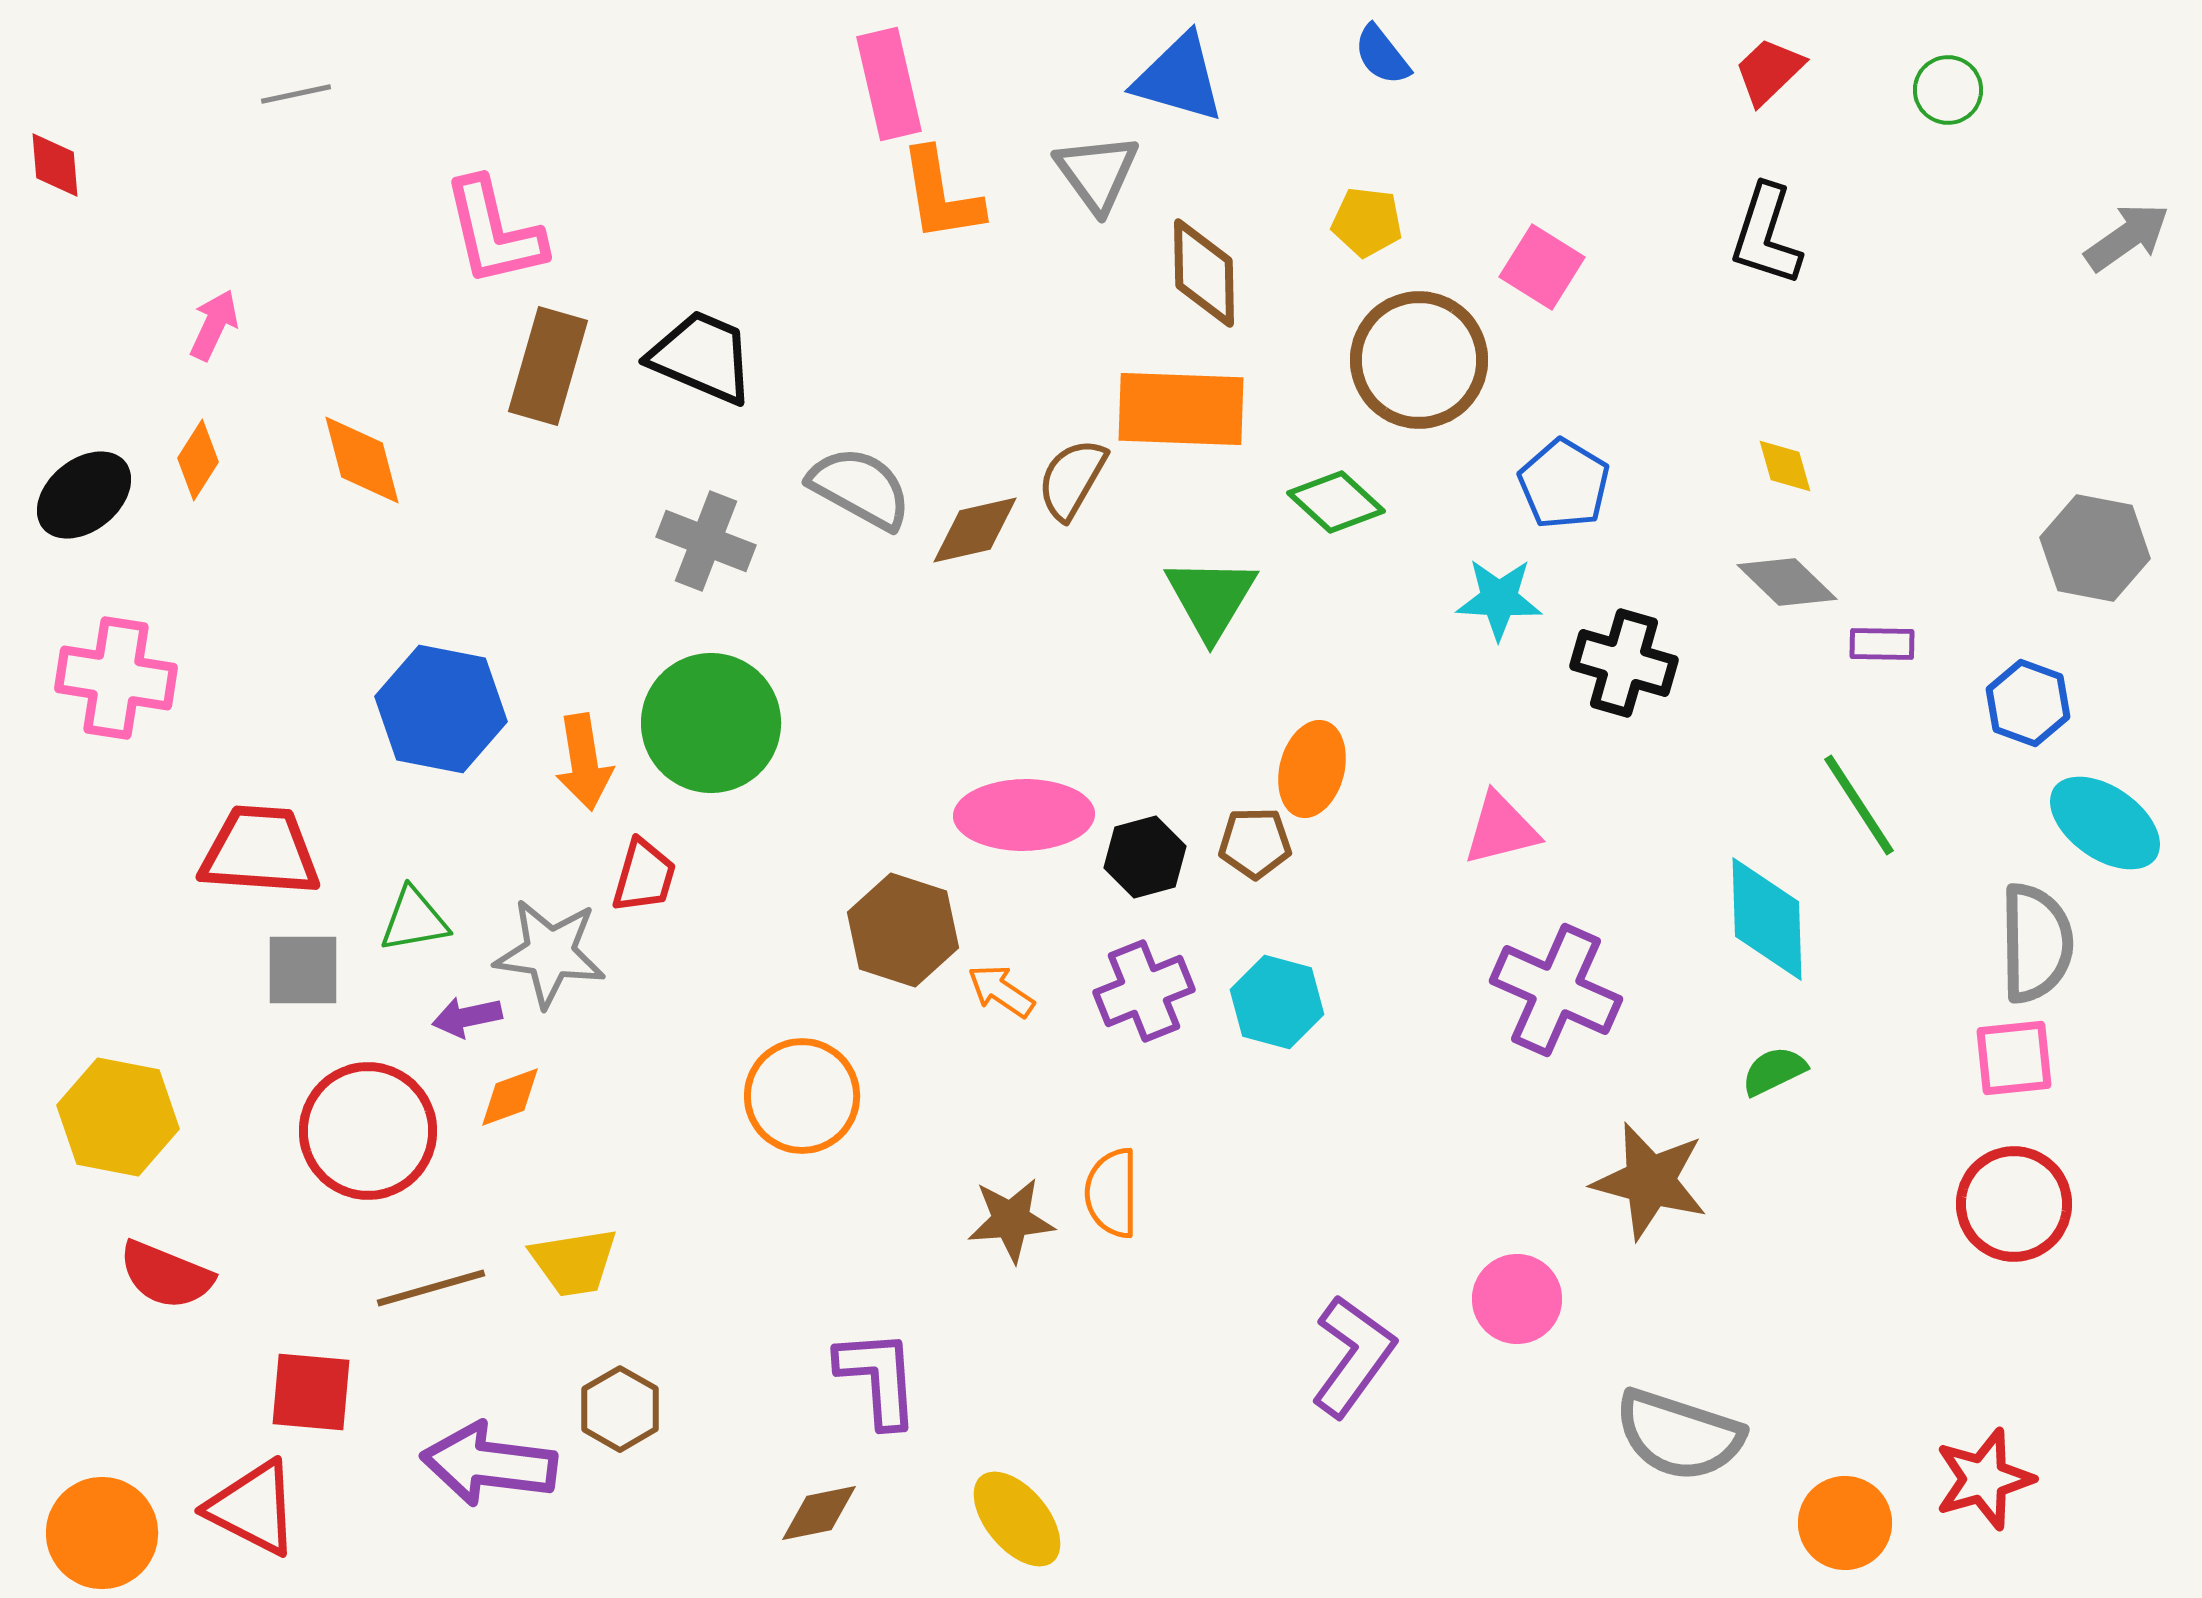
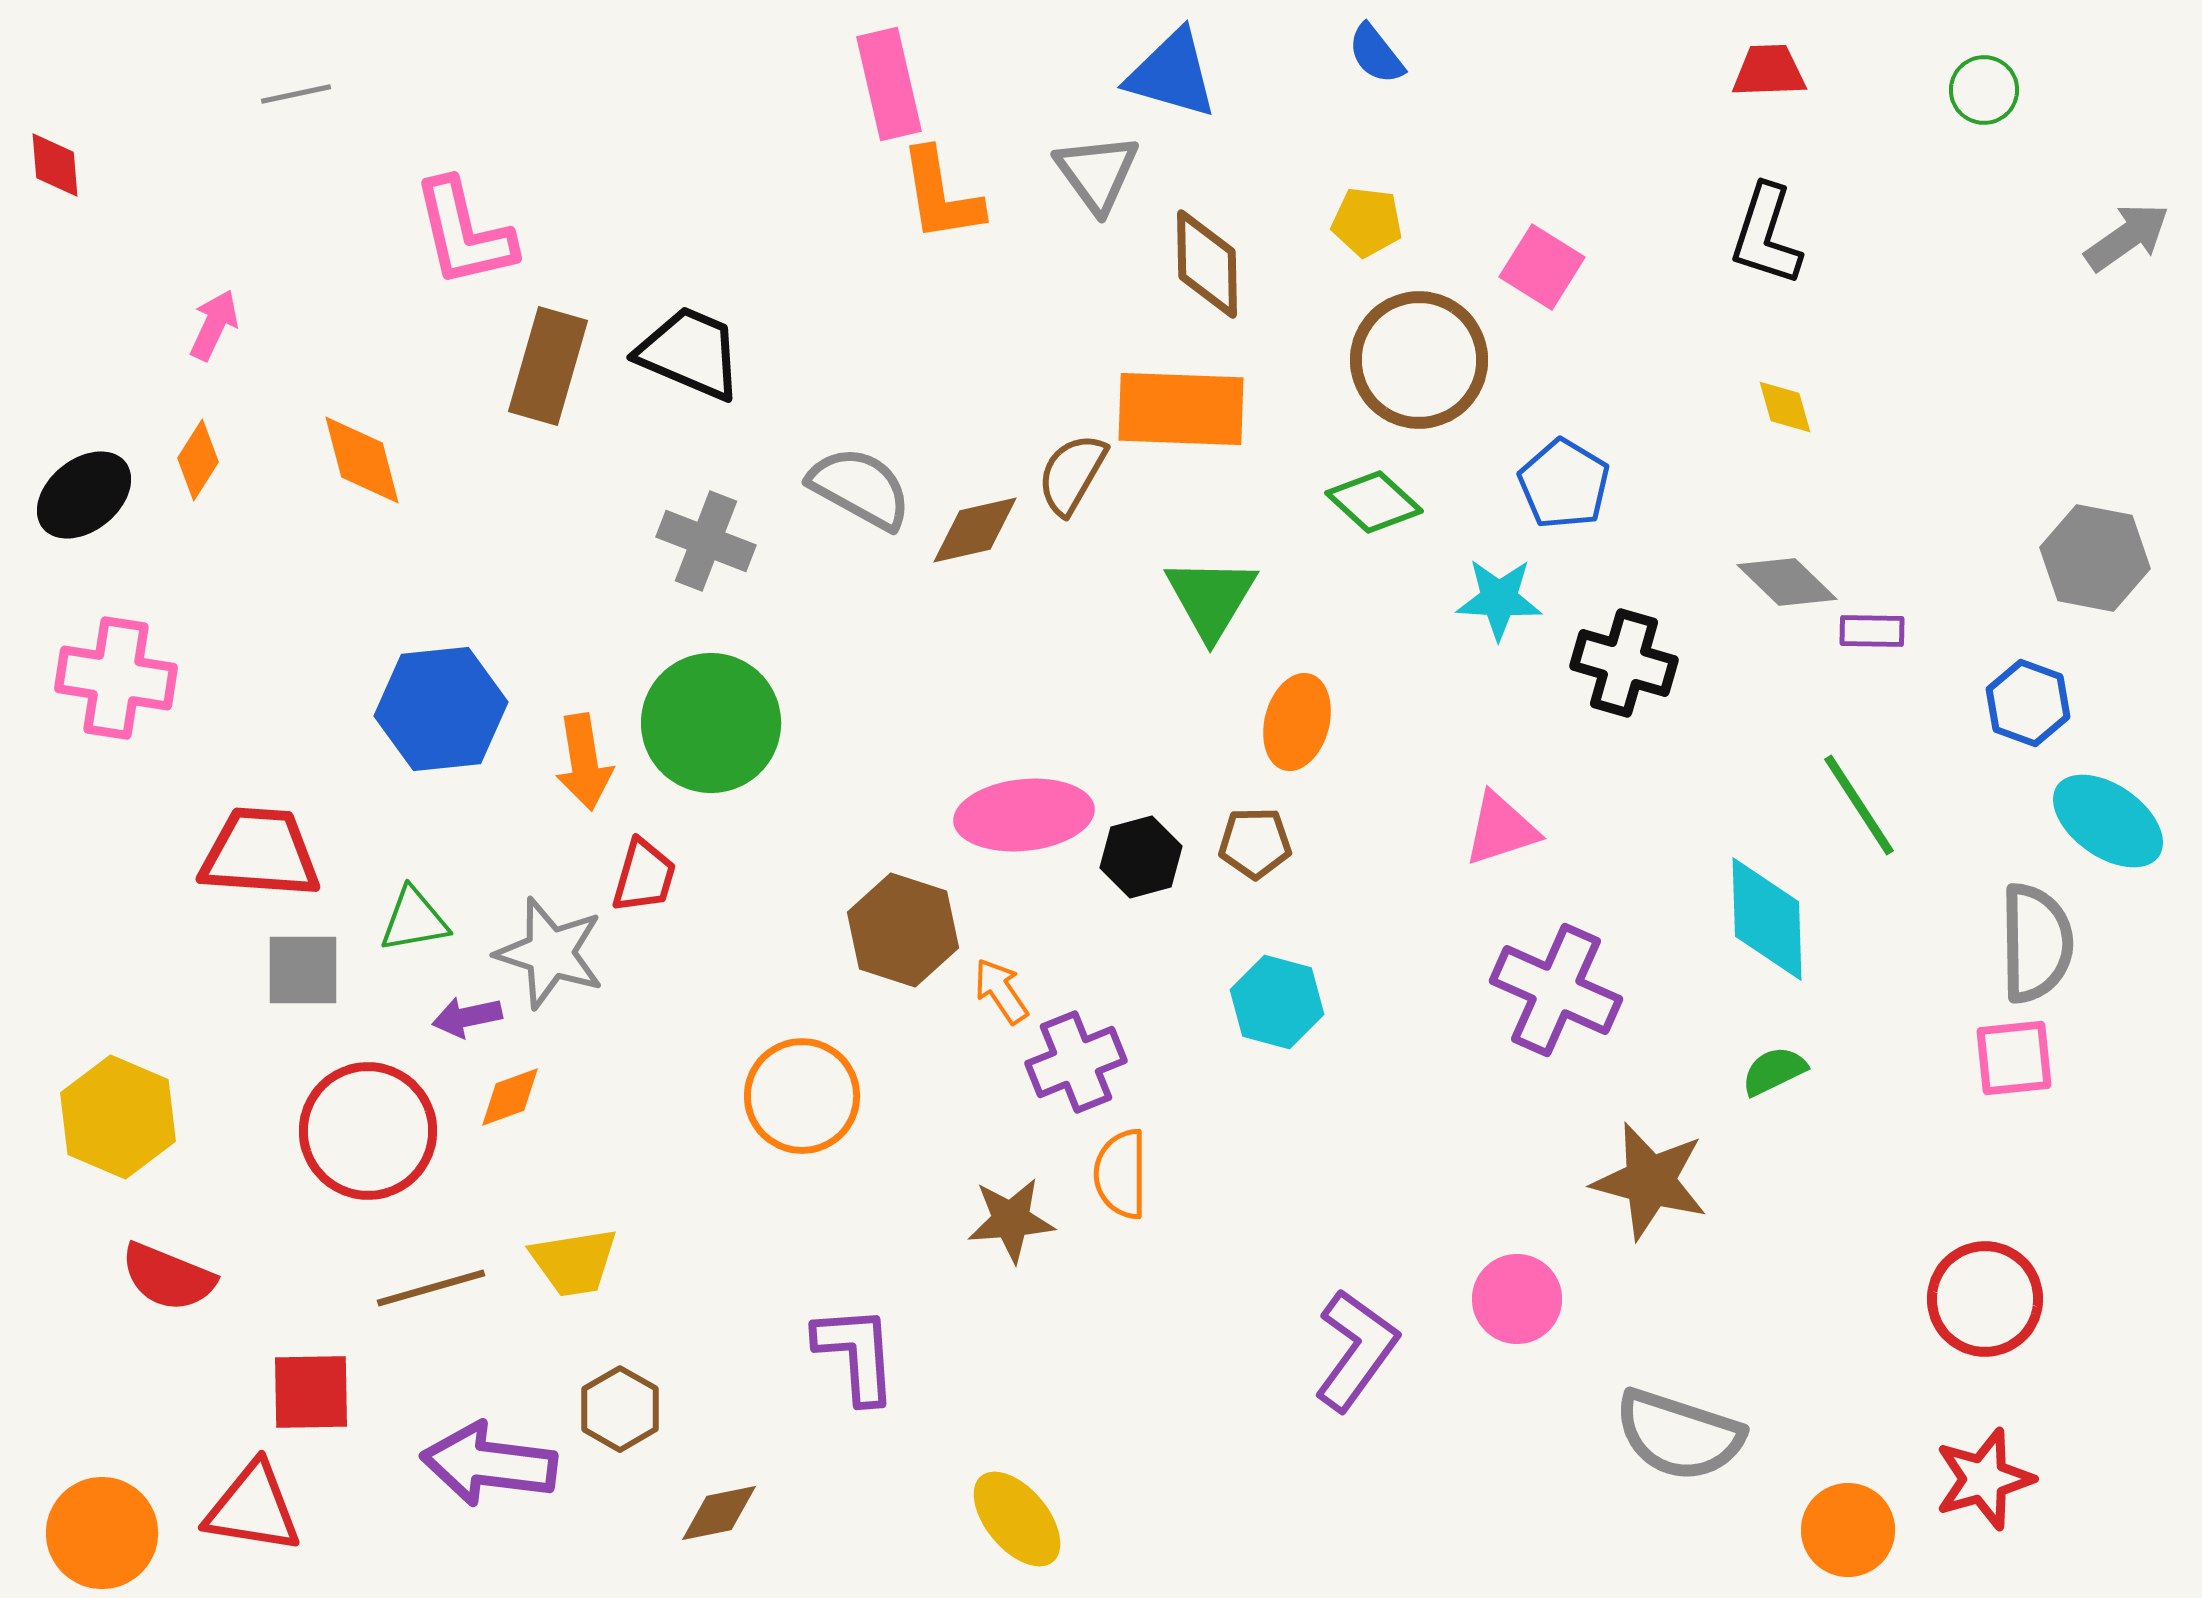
blue semicircle at (1382, 55): moved 6 px left, 1 px up
red trapezoid at (1769, 71): rotated 42 degrees clockwise
blue triangle at (1179, 78): moved 7 px left, 4 px up
green circle at (1948, 90): moved 36 px right
pink L-shape at (494, 232): moved 30 px left, 1 px down
brown diamond at (1204, 273): moved 3 px right, 9 px up
black trapezoid at (702, 357): moved 12 px left, 4 px up
yellow diamond at (1785, 466): moved 59 px up
brown semicircle at (1072, 479): moved 5 px up
green diamond at (1336, 502): moved 38 px right
gray hexagon at (2095, 548): moved 10 px down
purple rectangle at (1882, 644): moved 10 px left, 13 px up
blue hexagon at (441, 709): rotated 17 degrees counterclockwise
orange ellipse at (1312, 769): moved 15 px left, 47 px up
pink ellipse at (1024, 815): rotated 5 degrees counterclockwise
cyan ellipse at (2105, 823): moved 3 px right, 2 px up
pink triangle at (1501, 829): rotated 4 degrees counterclockwise
red trapezoid at (260, 851): moved 2 px down
black hexagon at (1145, 857): moved 4 px left
gray star at (550, 953): rotated 10 degrees clockwise
orange arrow at (1001, 991): rotated 22 degrees clockwise
purple cross at (1144, 991): moved 68 px left, 71 px down
yellow hexagon at (118, 1117): rotated 12 degrees clockwise
orange semicircle at (1112, 1193): moved 9 px right, 19 px up
red circle at (2014, 1204): moved 29 px left, 95 px down
red semicircle at (166, 1275): moved 2 px right, 2 px down
purple L-shape at (1353, 1356): moved 3 px right, 6 px up
purple L-shape at (878, 1378): moved 22 px left, 24 px up
red square at (311, 1392): rotated 6 degrees counterclockwise
red triangle at (253, 1508): rotated 18 degrees counterclockwise
brown diamond at (819, 1513): moved 100 px left
orange circle at (1845, 1523): moved 3 px right, 7 px down
